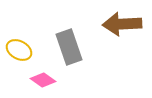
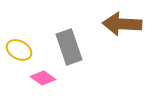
brown arrow: rotated 6 degrees clockwise
pink diamond: moved 2 px up
